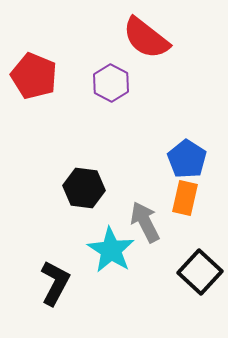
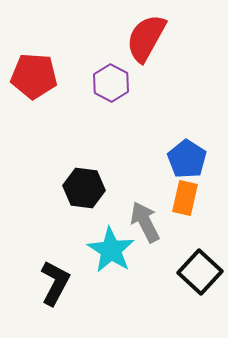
red semicircle: rotated 81 degrees clockwise
red pentagon: rotated 18 degrees counterclockwise
